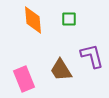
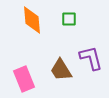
orange diamond: moved 1 px left
purple L-shape: moved 1 px left, 2 px down
